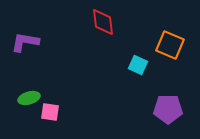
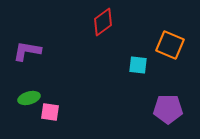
red diamond: rotated 60 degrees clockwise
purple L-shape: moved 2 px right, 9 px down
cyan square: rotated 18 degrees counterclockwise
